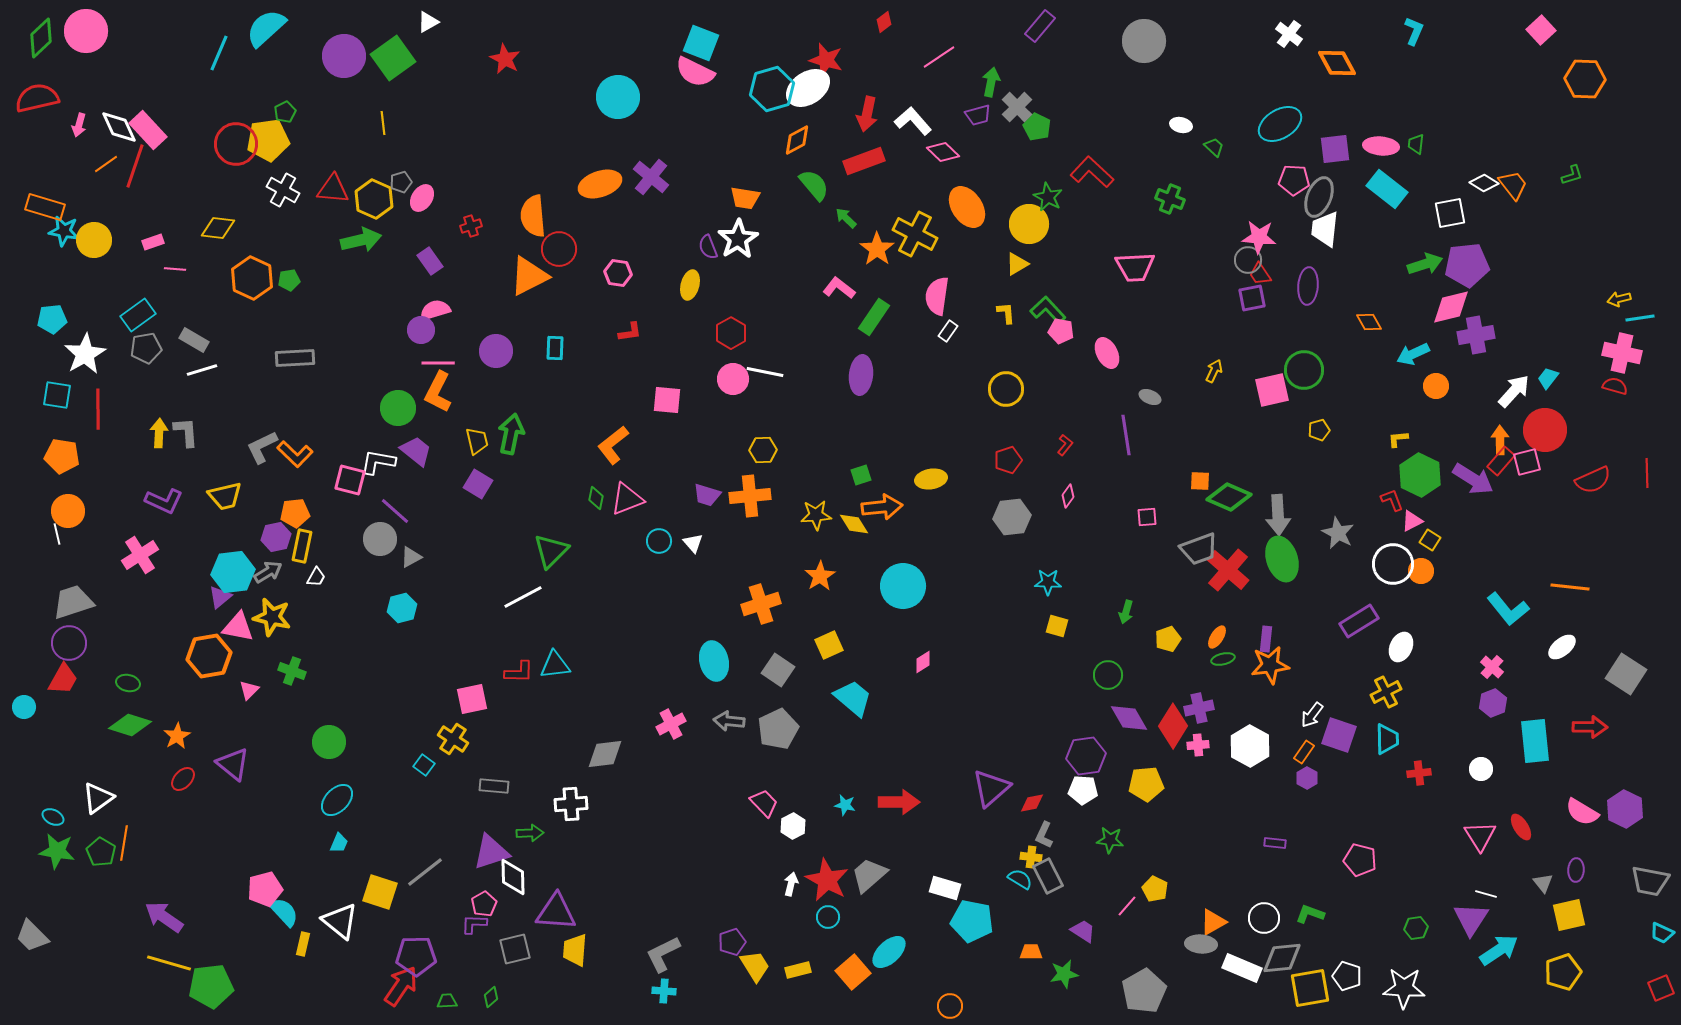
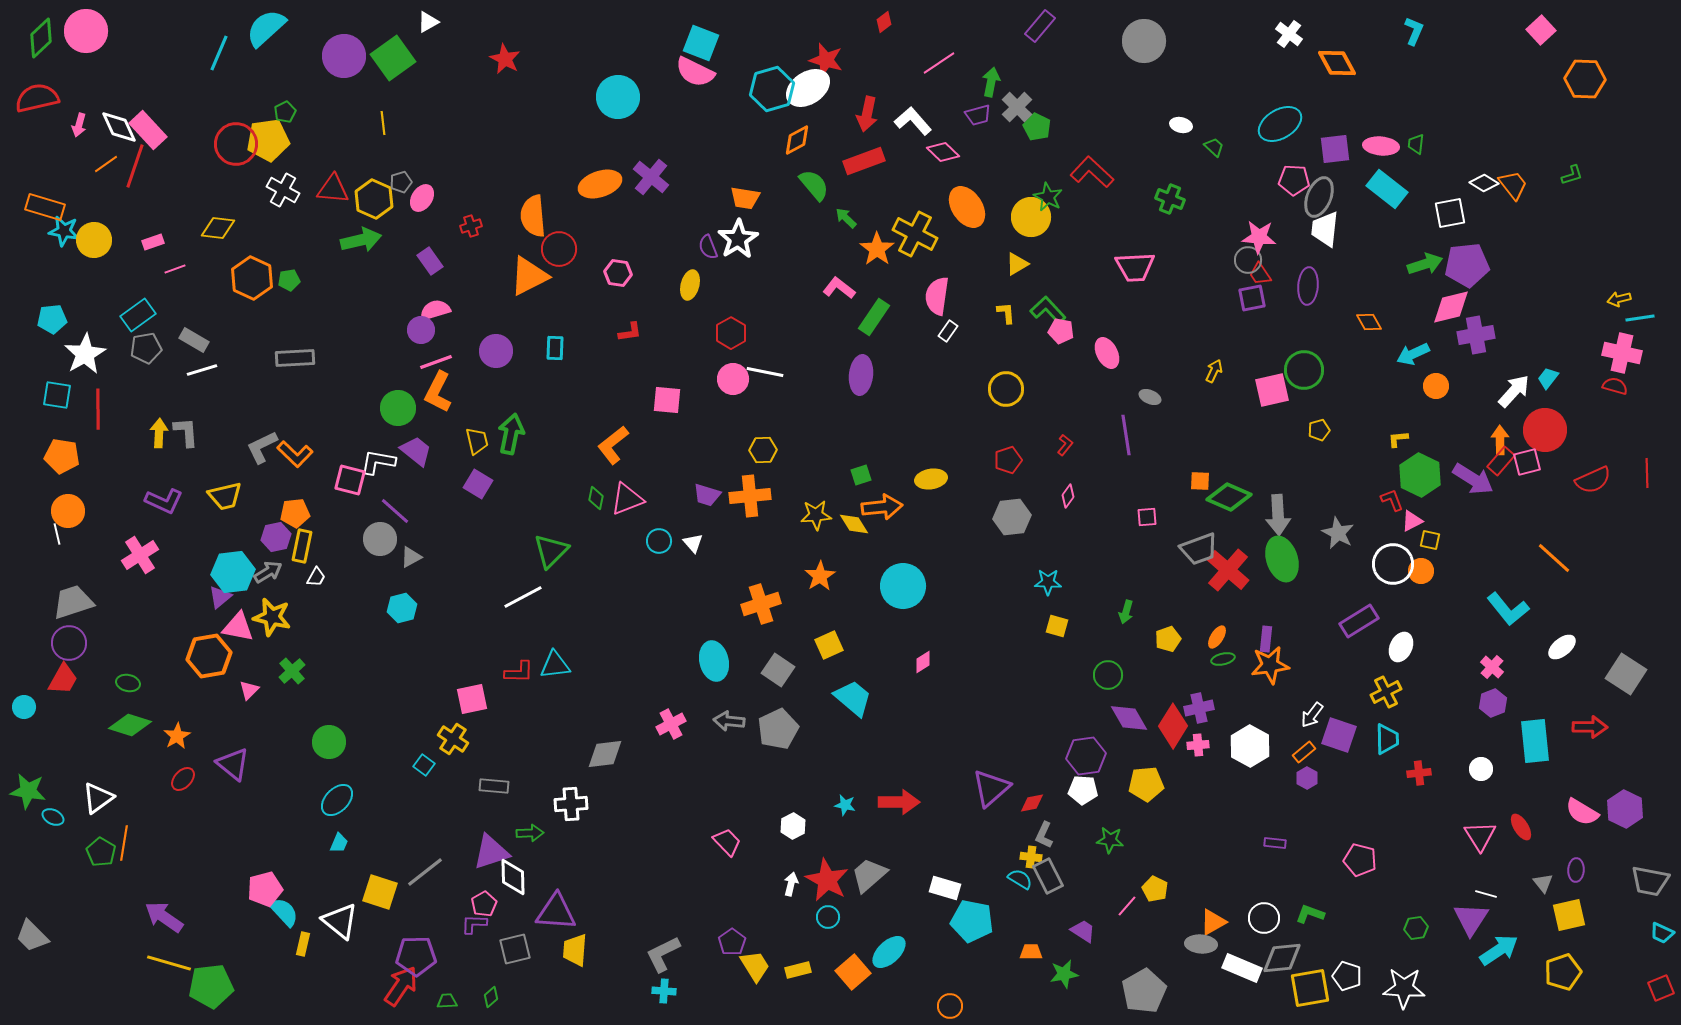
pink line at (939, 57): moved 6 px down
yellow circle at (1029, 224): moved 2 px right, 7 px up
pink line at (175, 269): rotated 25 degrees counterclockwise
pink line at (438, 363): moved 2 px left, 1 px up; rotated 20 degrees counterclockwise
yellow square at (1430, 540): rotated 20 degrees counterclockwise
orange line at (1570, 587): moved 16 px left, 29 px up; rotated 36 degrees clockwise
green cross at (292, 671): rotated 28 degrees clockwise
orange rectangle at (1304, 752): rotated 15 degrees clockwise
pink trapezoid at (764, 803): moved 37 px left, 39 px down
green star at (57, 851): moved 29 px left, 60 px up
purple pentagon at (732, 942): rotated 16 degrees counterclockwise
